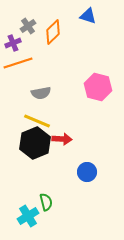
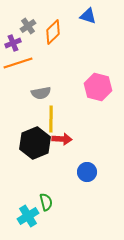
yellow line: moved 14 px right, 2 px up; rotated 68 degrees clockwise
